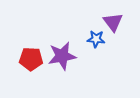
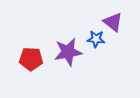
purple triangle: rotated 15 degrees counterclockwise
purple star: moved 6 px right, 4 px up
